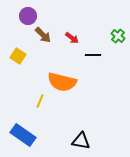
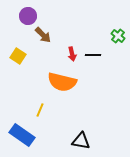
red arrow: moved 16 px down; rotated 40 degrees clockwise
yellow line: moved 9 px down
blue rectangle: moved 1 px left
